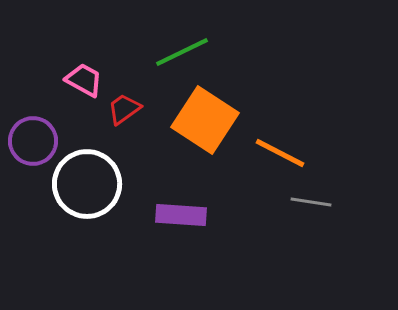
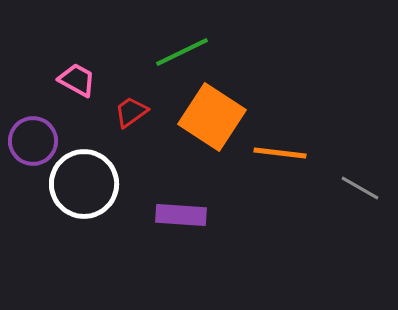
pink trapezoid: moved 7 px left
red trapezoid: moved 7 px right, 3 px down
orange square: moved 7 px right, 3 px up
orange line: rotated 20 degrees counterclockwise
white circle: moved 3 px left
gray line: moved 49 px right, 14 px up; rotated 21 degrees clockwise
